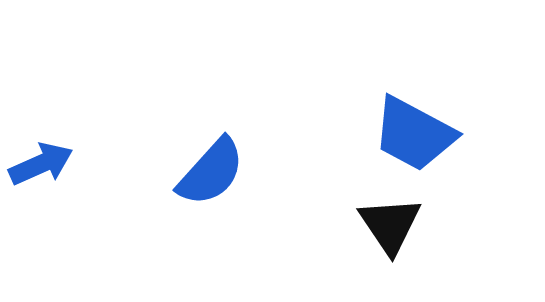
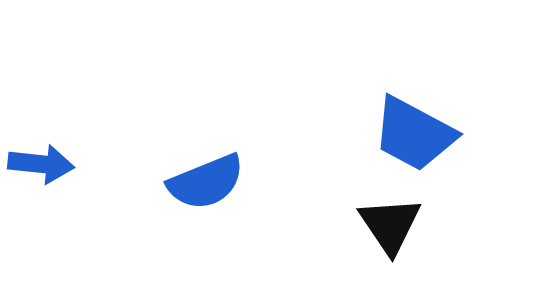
blue arrow: rotated 30 degrees clockwise
blue semicircle: moved 5 px left, 10 px down; rotated 26 degrees clockwise
